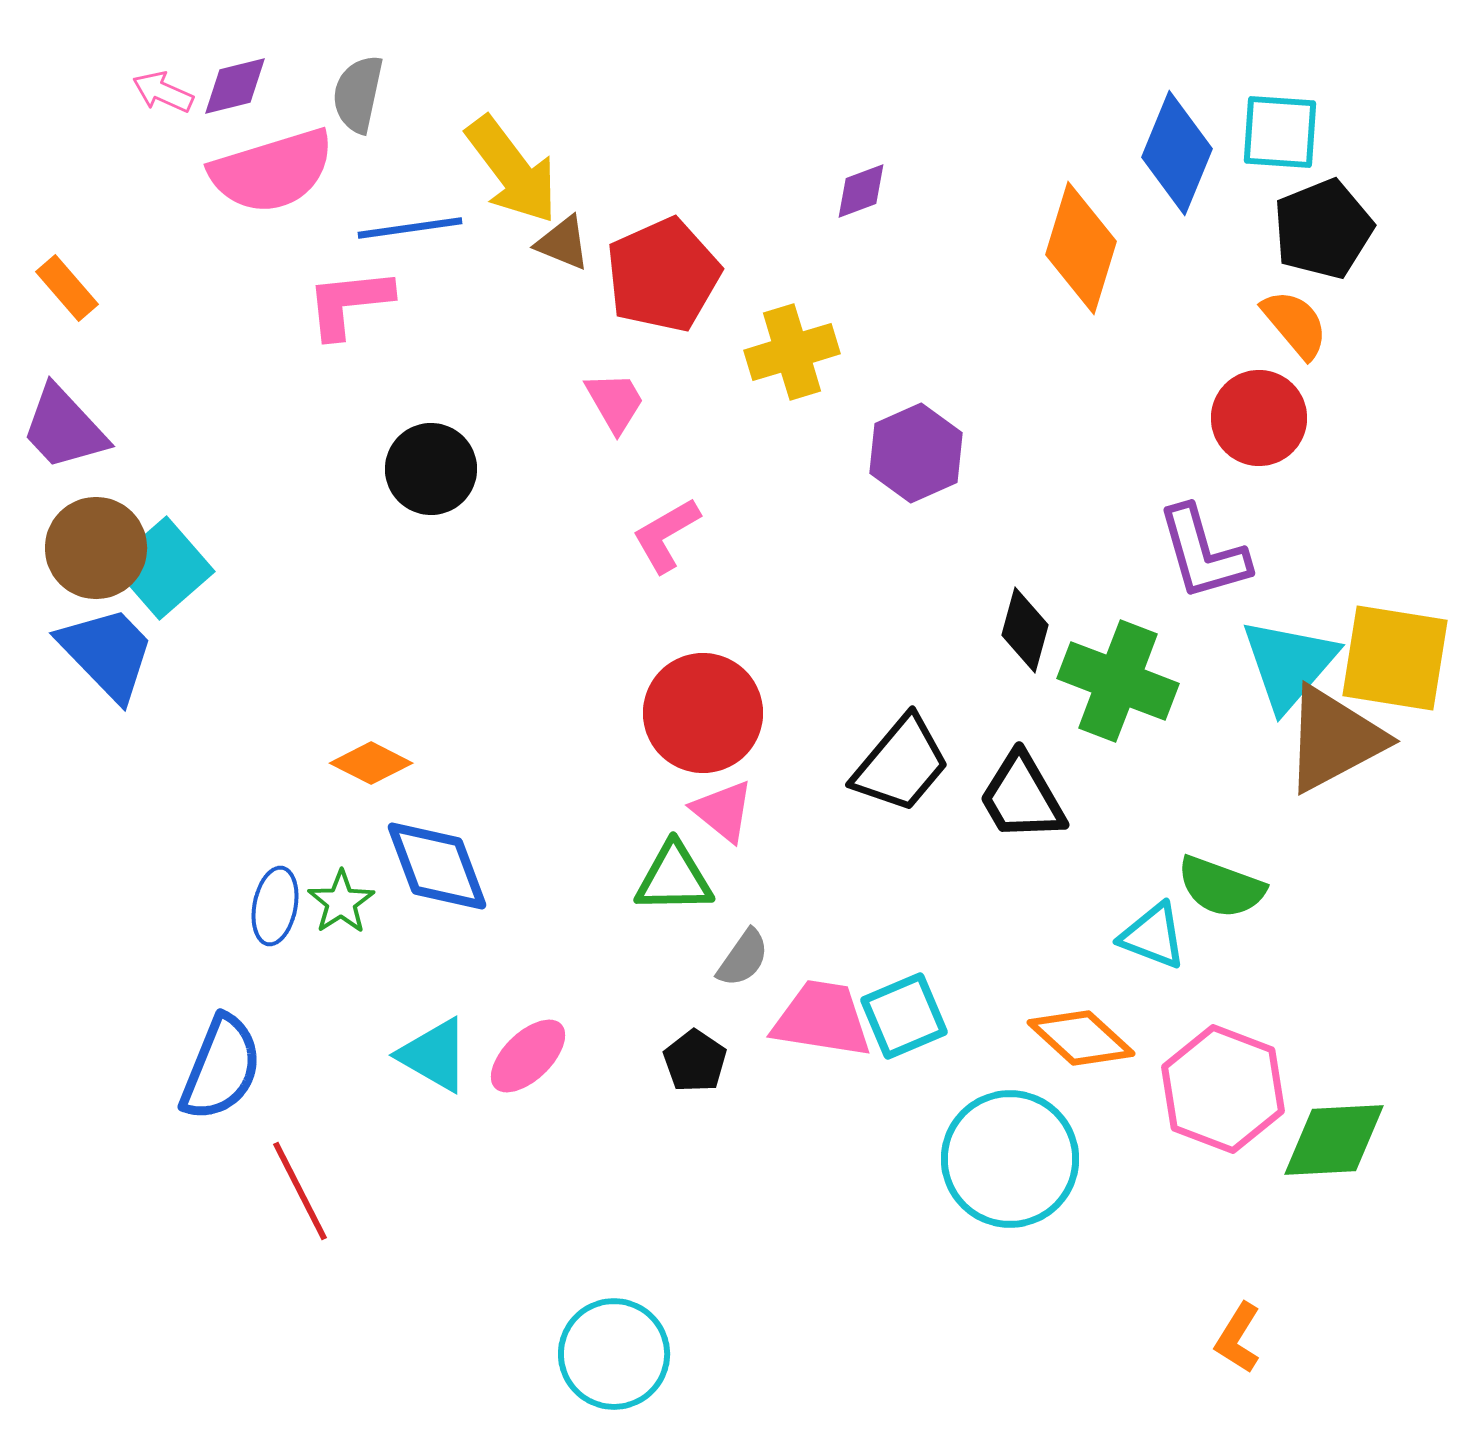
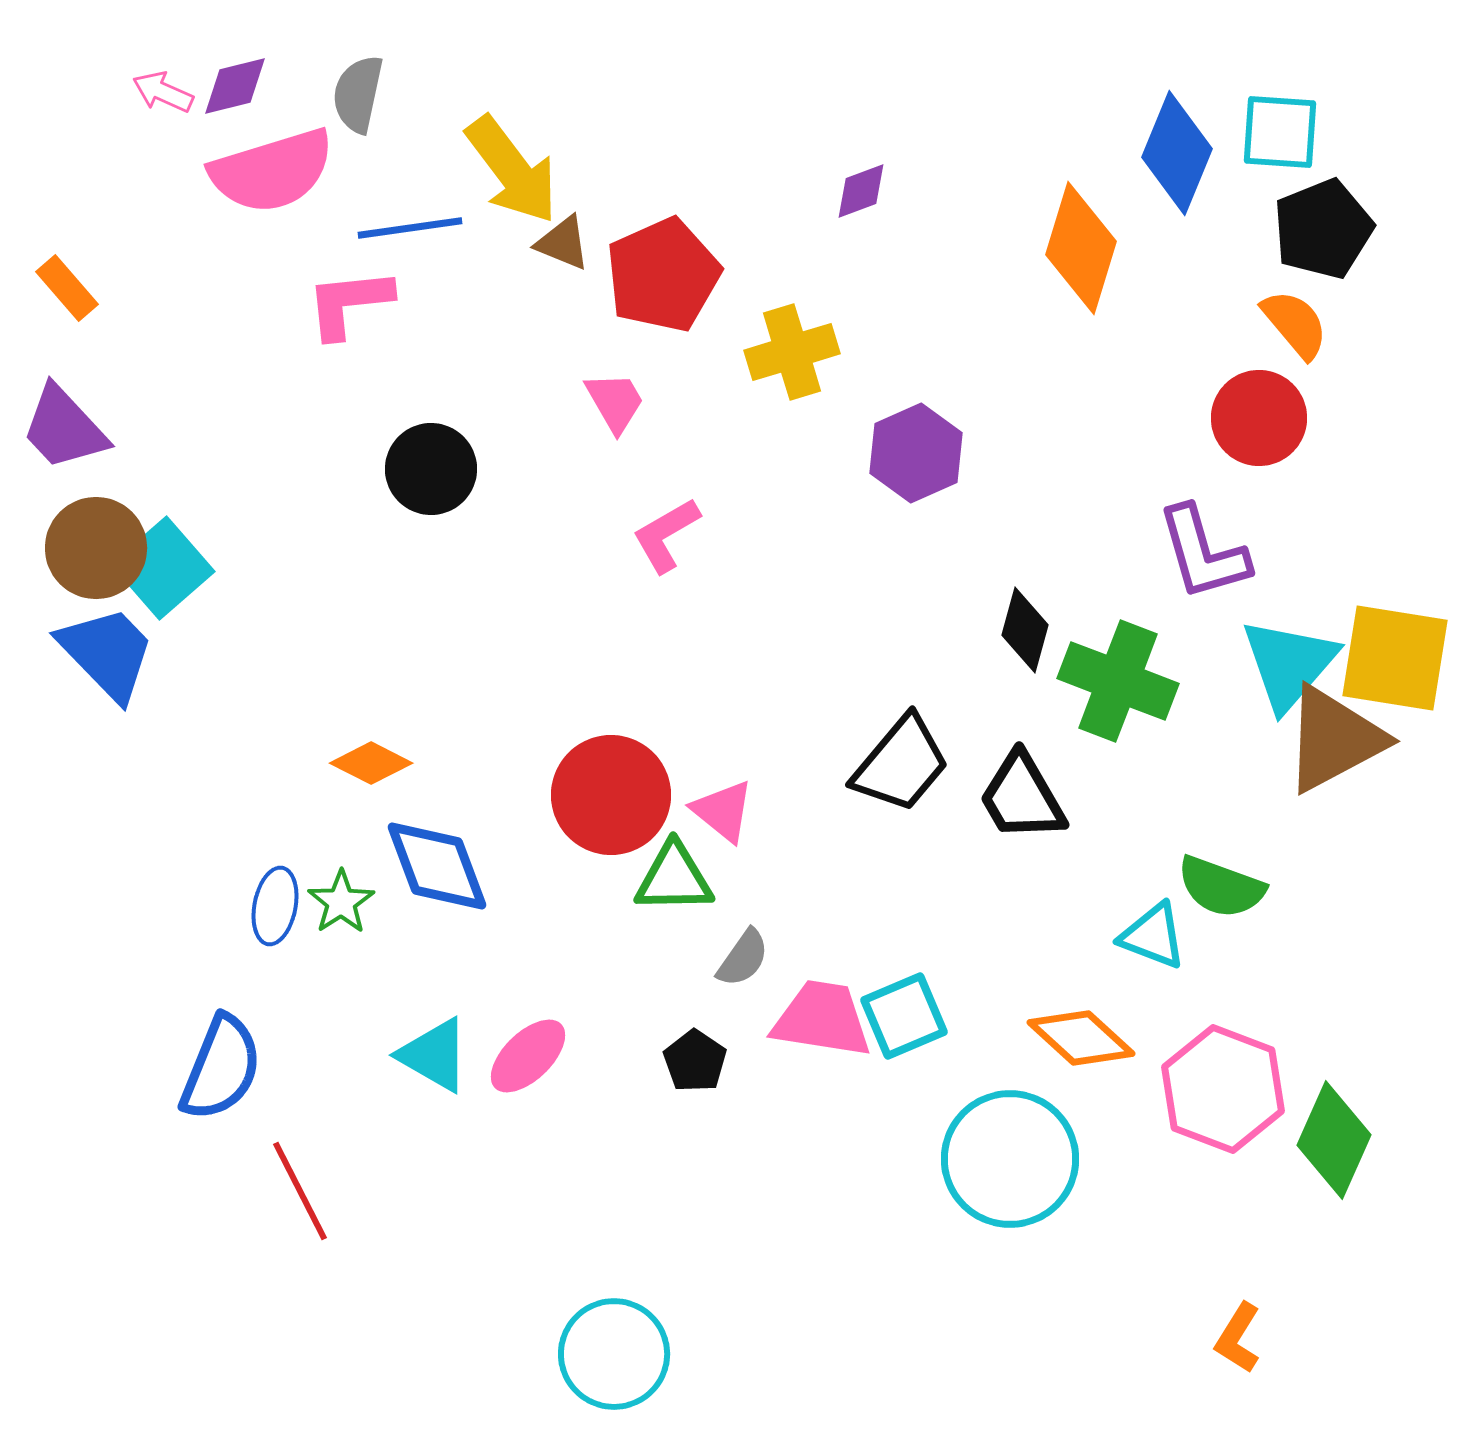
red circle at (703, 713): moved 92 px left, 82 px down
green diamond at (1334, 1140): rotated 63 degrees counterclockwise
